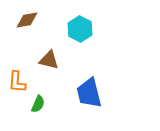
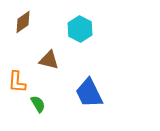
brown diamond: moved 4 px left, 2 px down; rotated 25 degrees counterclockwise
blue trapezoid: rotated 12 degrees counterclockwise
green semicircle: rotated 54 degrees counterclockwise
